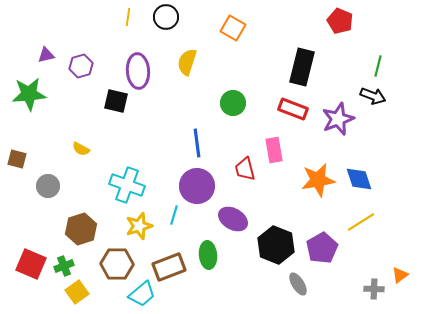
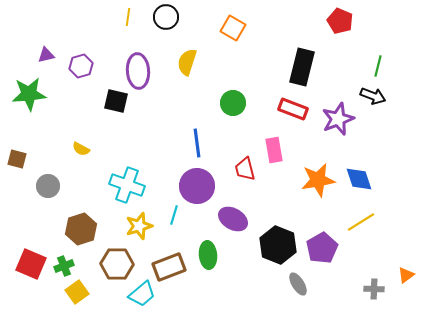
black hexagon at (276, 245): moved 2 px right
orange triangle at (400, 275): moved 6 px right
